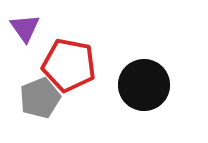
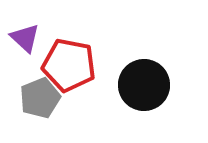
purple triangle: moved 10 px down; rotated 12 degrees counterclockwise
